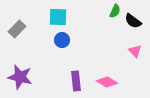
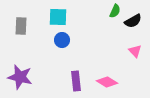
black semicircle: rotated 66 degrees counterclockwise
gray rectangle: moved 4 px right, 3 px up; rotated 42 degrees counterclockwise
